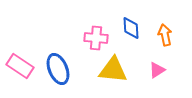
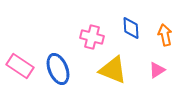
pink cross: moved 4 px left, 1 px up; rotated 10 degrees clockwise
yellow triangle: rotated 16 degrees clockwise
